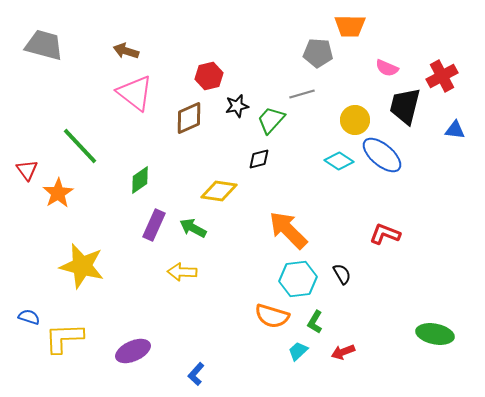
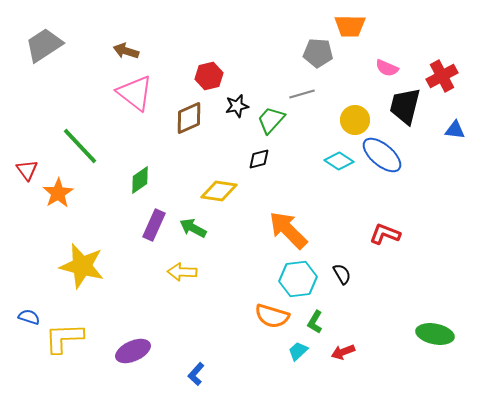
gray trapezoid: rotated 48 degrees counterclockwise
